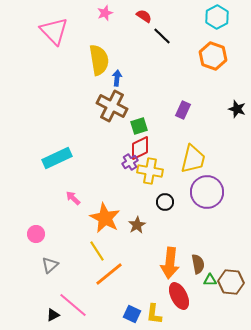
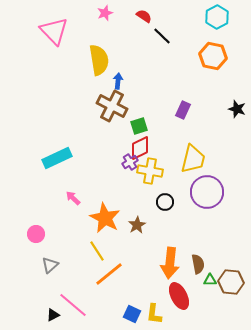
orange hexagon: rotated 8 degrees counterclockwise
blue arrow: moved 1 px right, 3 px down
